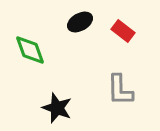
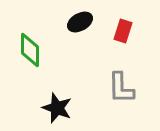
red rectangle: rotated 70 degrees clockwise
green diamond: rotated 20 degrees clockwise
gray L-shape: moved 1 px right, 2 px up
